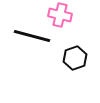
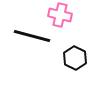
black hexagon: rotated 15 degrees counterclockwise
